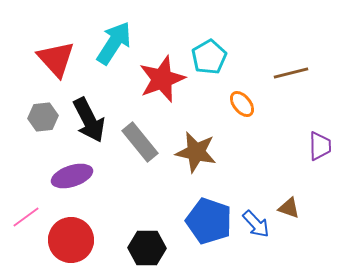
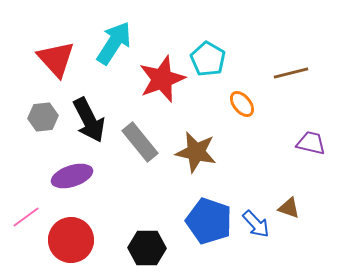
cyan pentagon: moved 1 px left, 2 px down; rotated 12 degrees counterclockwise
purple trapezoid: moved 9 px left, 3 px up; rotated 76 degrees counterclockwise
